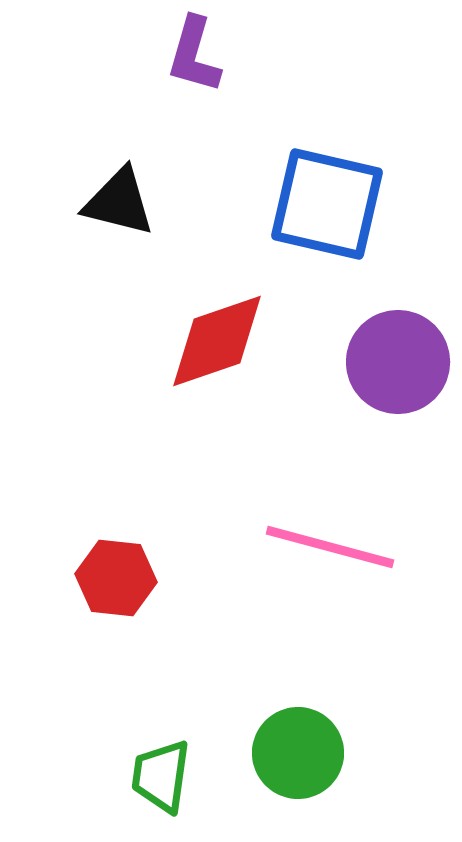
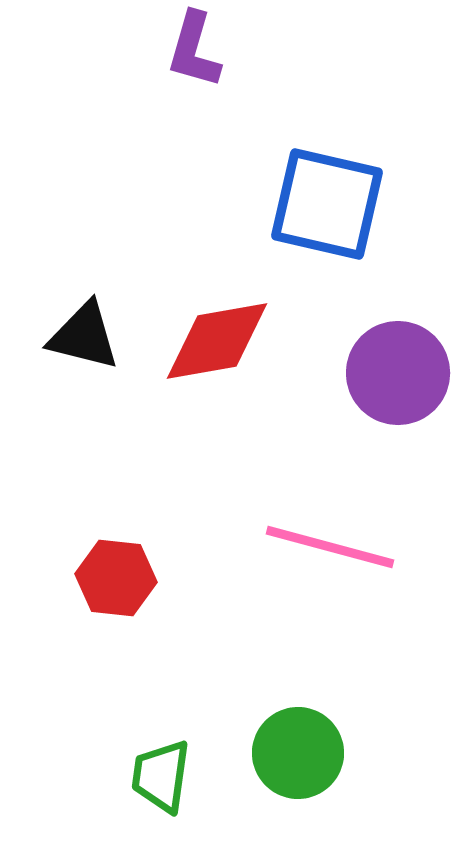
purple L-shape: moved 5 px up
black triangle: moved 35 px left, 134 px down
red diamond: rotated 9 degrees clockwise
purple circle: moved 11 px down
